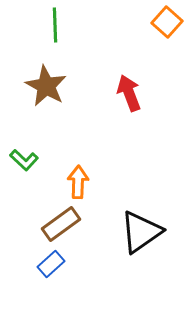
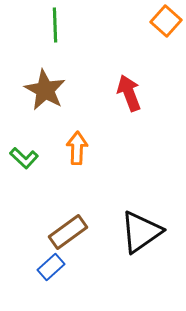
orange square: moved 1 px left, 1 px up
brown star: moved 1 px left, 4 px down
green L-shape: moved 2 px up
orange arrow: moved 1 px left, 34 px up
brown rectangle: moved 7 px right, 8 px down
blue rectangle: moved 3 px down
